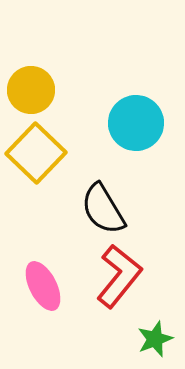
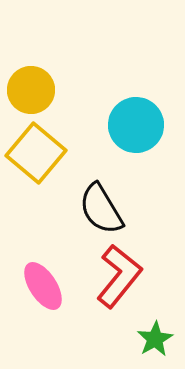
cyan circle: moved 2 px down
yellow square: rotated 4 degrees counterclockwise
black semicircle: moved 2 px left
pink ellipse: rotated 6 degrees counterclockwise
green star: rotated 9 degrees counterclockwise
